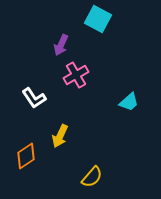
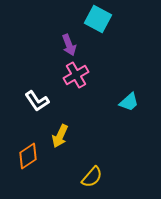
purple arrow: moved 8 px right; rotated 45 degrees counterclockwise
white L-shape: moved 3 px right, 3 px down
orange diamond: moved 2 px right
